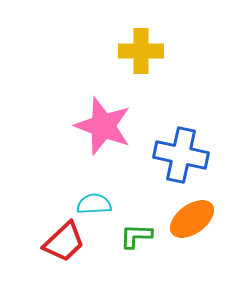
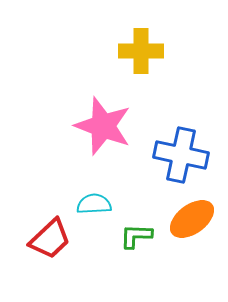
red trapezoid: moved 14 px left, 3 px up
